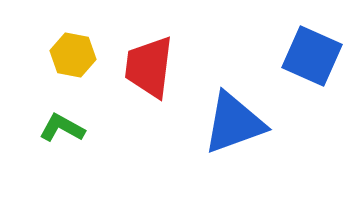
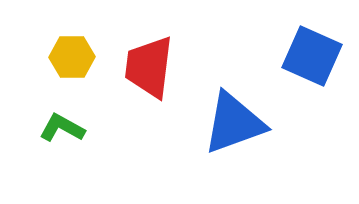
yellow hexagon: moved 1 px left, 2 px down; rotated 12 degrees counterclockwise
